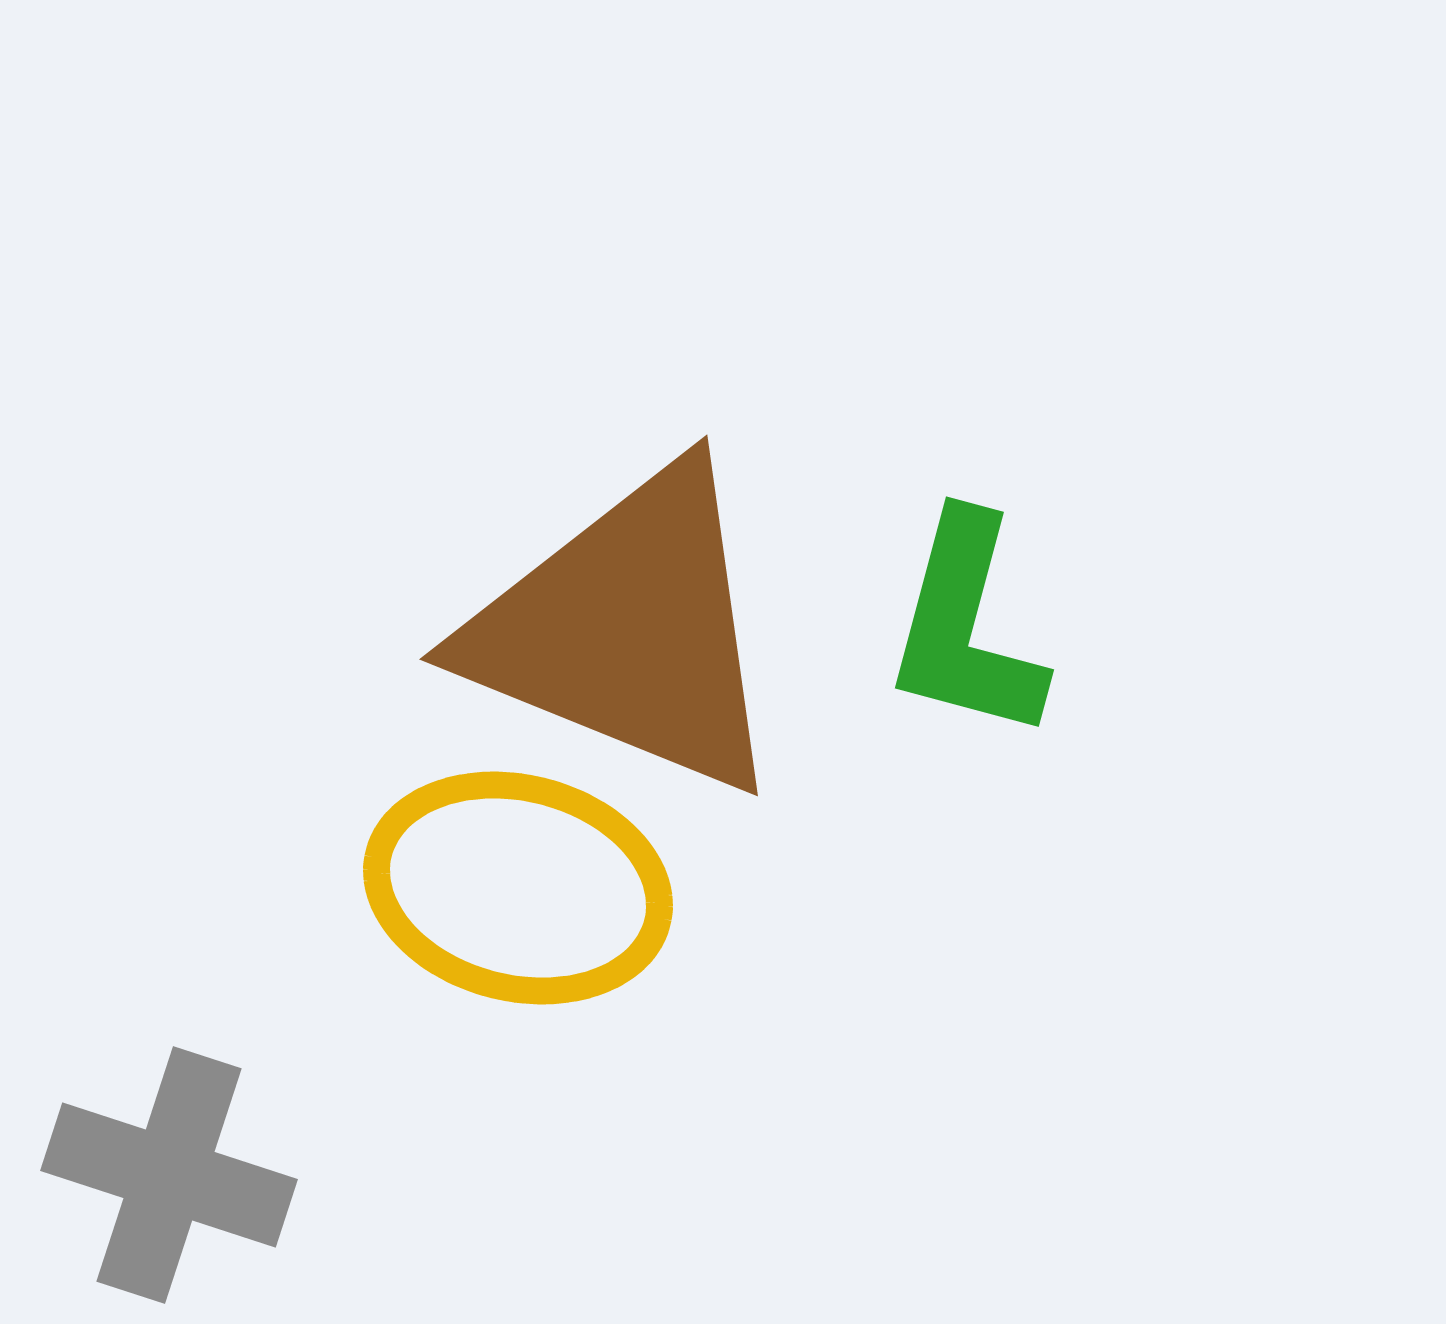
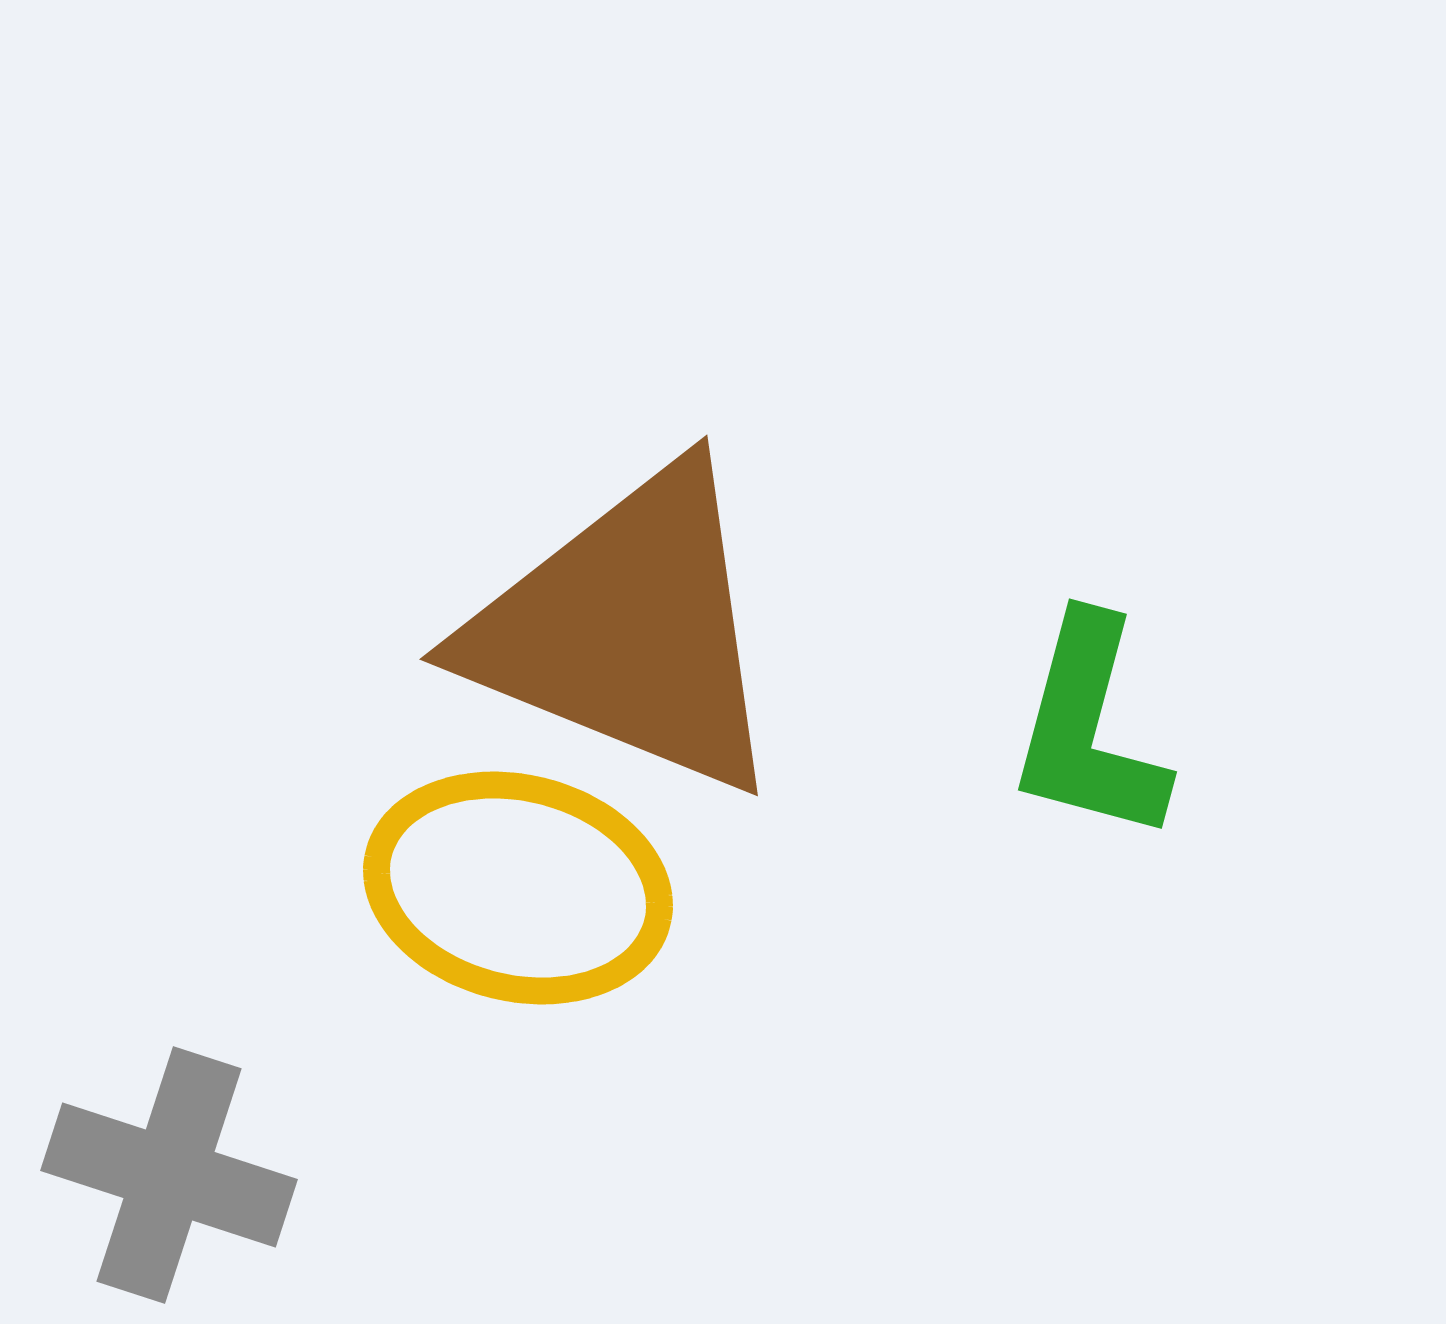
green L-shape: moved 123 px right, 102 px down
